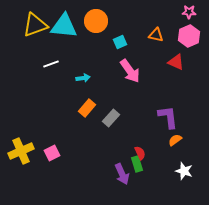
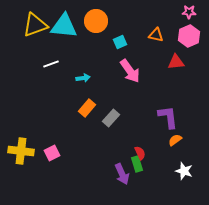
red triangle: rotated 30 degrees counterclockwise
yellow cross: rotated 30 degrees clockwise
